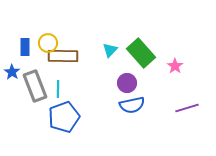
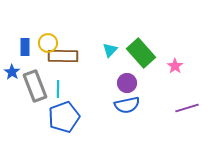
blue semicircle: moved 5 px left
